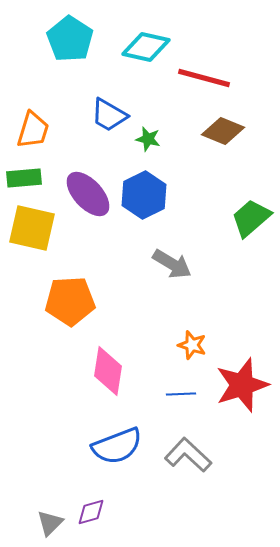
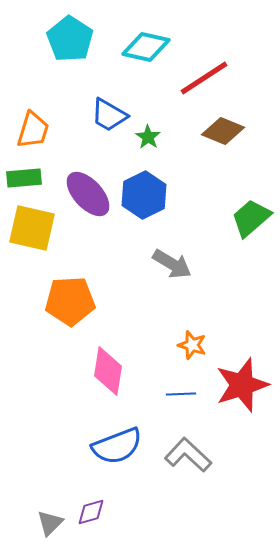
red line: rotated 48 degrees counterclockwise
green star: moved 2 px up; rotated 20 degrees clockwise
